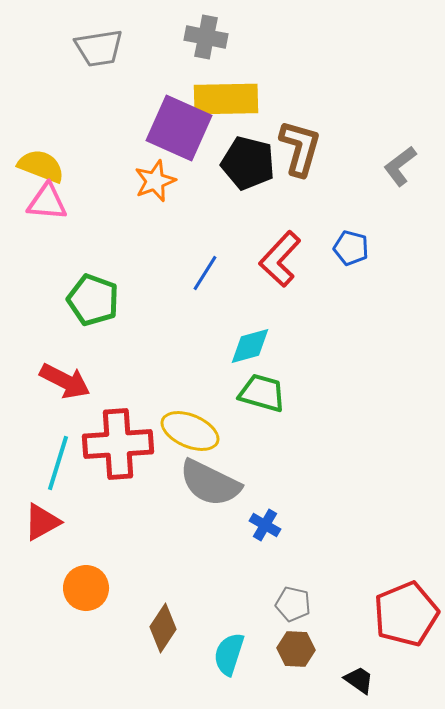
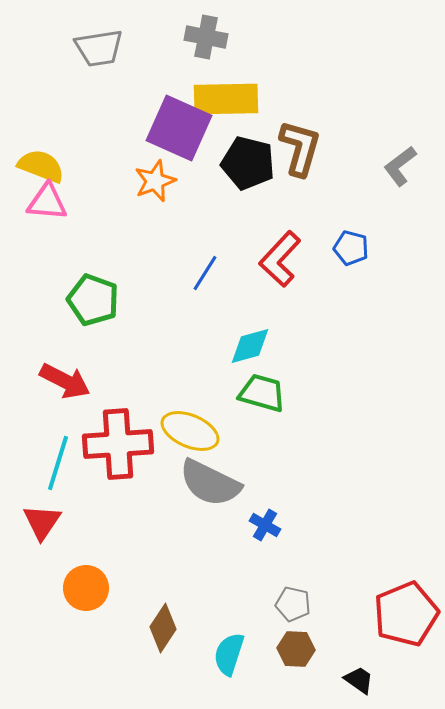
red triangle: rotated 27 degrees counterclockwise
